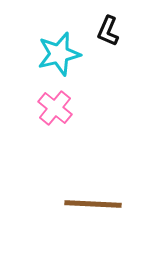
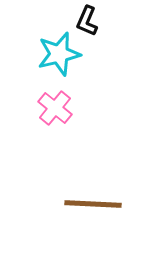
black L-shape: moved 21 px left, 10 px up
